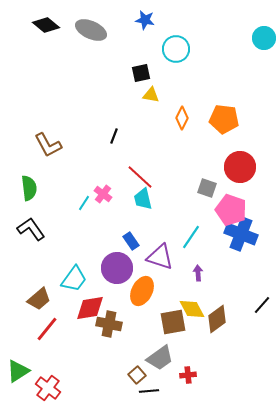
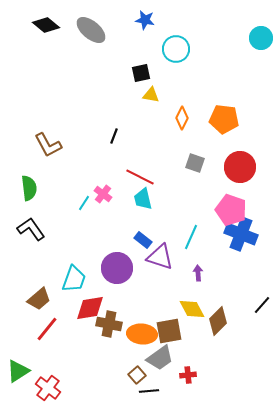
gray ellipse at (91, 30): rotated 16 degrees clockwise
cyan circle at (264, 38): moved 3 px left
red line at (140, 177): rotated 16 degrees counterclockwise
gray square at (207, 188): moved 12 px left, 25 px up
cyan line at (191, 237): rotated 10 degrees counterclockwise
blue rectangle at (131, 241): moved 12 px right, 1 px up; rotated 18 degrees counterclockwise
cyan trapezoid at (74, 279): rotated 16 degrees counterclockwise
orange ellipse at (142, 291): moved 43 px down; rotated 68 degrees clockwise
brown diamond at (217, 319): moved 1 px right, 2 px down; rotated 8 degrees counterclockwise
brown square at (173, 322): moved 4 px left, 9 px down
